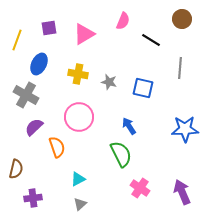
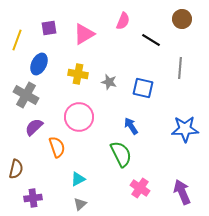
blue arrow: moved 2 px right
